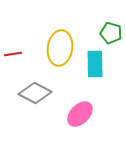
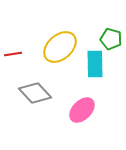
green pentagon: moved 6 px down
yellow ellipse: moved 1 px up; rotated 40 degrees clockwise
gray diamond: rotated 20 degrees clockwise
pink ellipse: moved 2 px right, 4 px up
